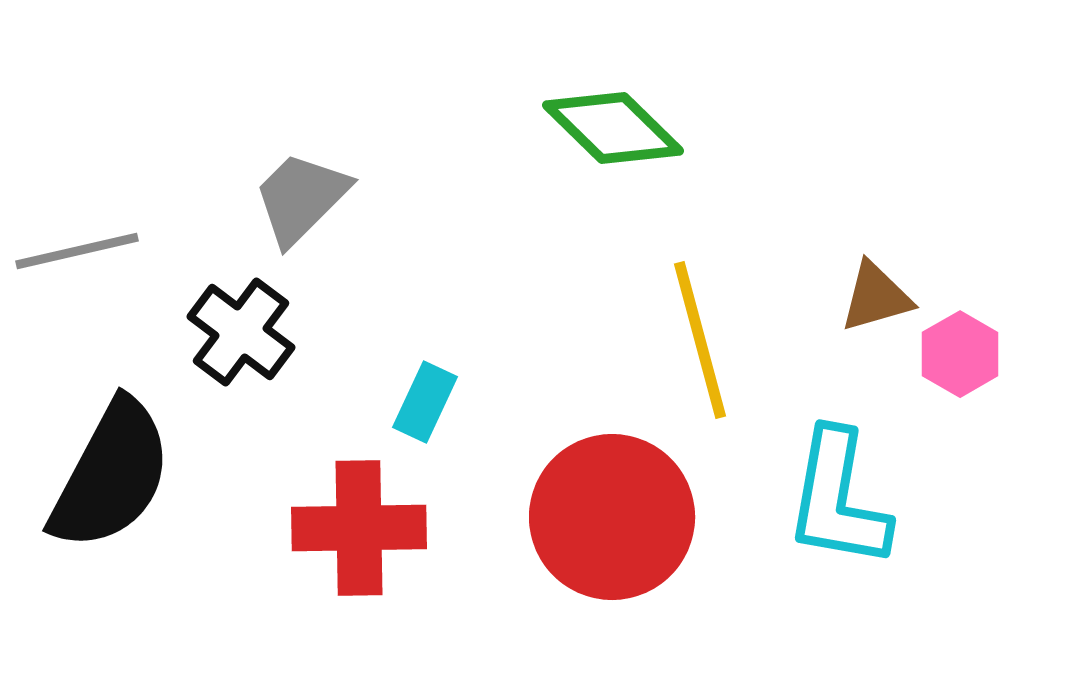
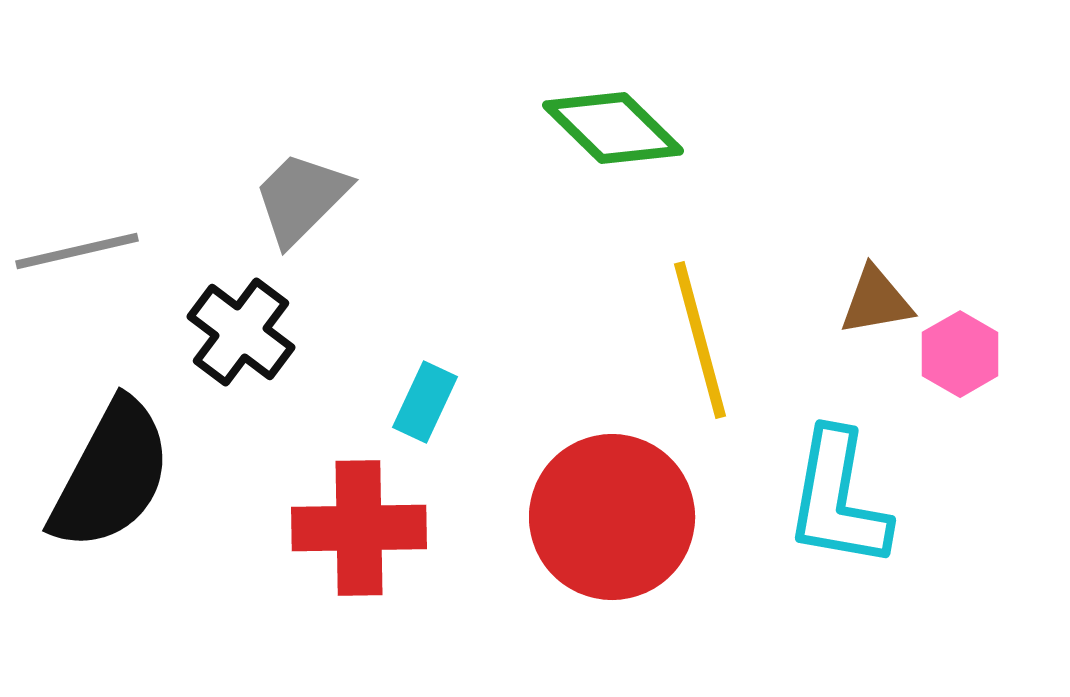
brown triangle: moved 4 px down; rotated 6 degrees clockwise
